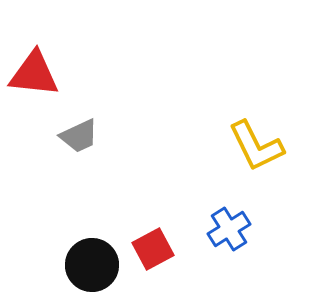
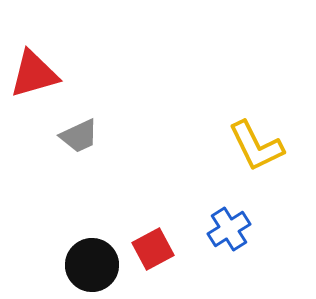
red triangle: rotated 22 degrees counterclockwise
